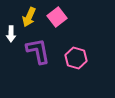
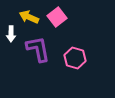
yellow arrow: rotated 90 degrees clockwise
purple L-shape: moved 2 px up
pink hexagon: moved 1 px left
